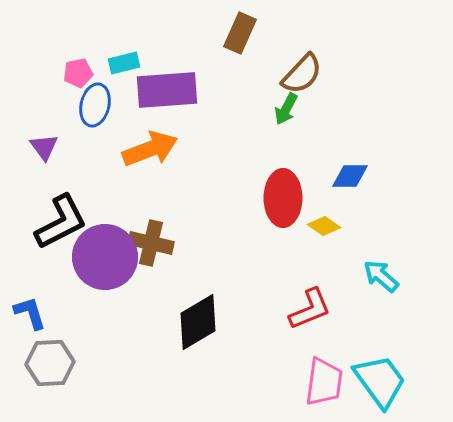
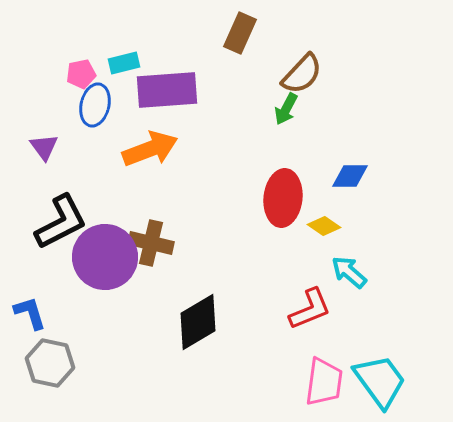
pink pentagon: moved 3 px right, 1 px down
red ellipse: rotated 6 degrees clockwise
cyan arrow: moved 32 px left, 4 px up
gray hexagon: rotated 15 degrees clockwise
